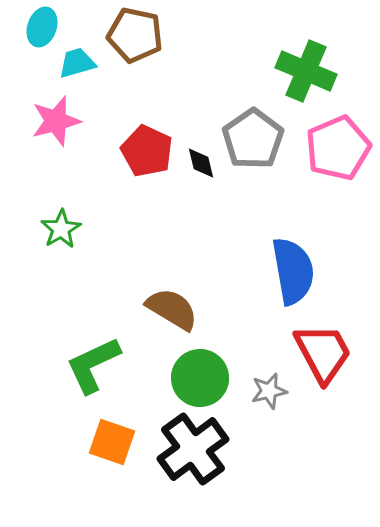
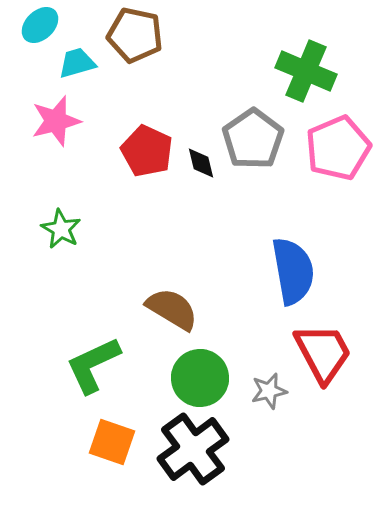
cyan ellipse: moved 2 px left, 2 px up; rotated 27 degrees clockwise
green star: rotated 12 degrees counterclockwise
